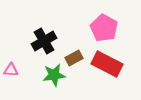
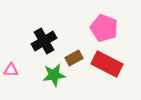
pink pentagon: rotated 8 degrees counterclockwise
